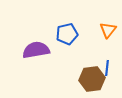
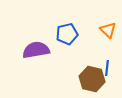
orange triangle: rotated 24 degrees counterclockwise
brown hexagon: rotated 20 degrees clockwise
